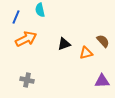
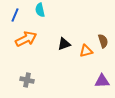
blue line: moved 1 px left, 2 px up
brown semicircle: rotated 24 degrees clockwise
orange triangle: moved 2 px up
